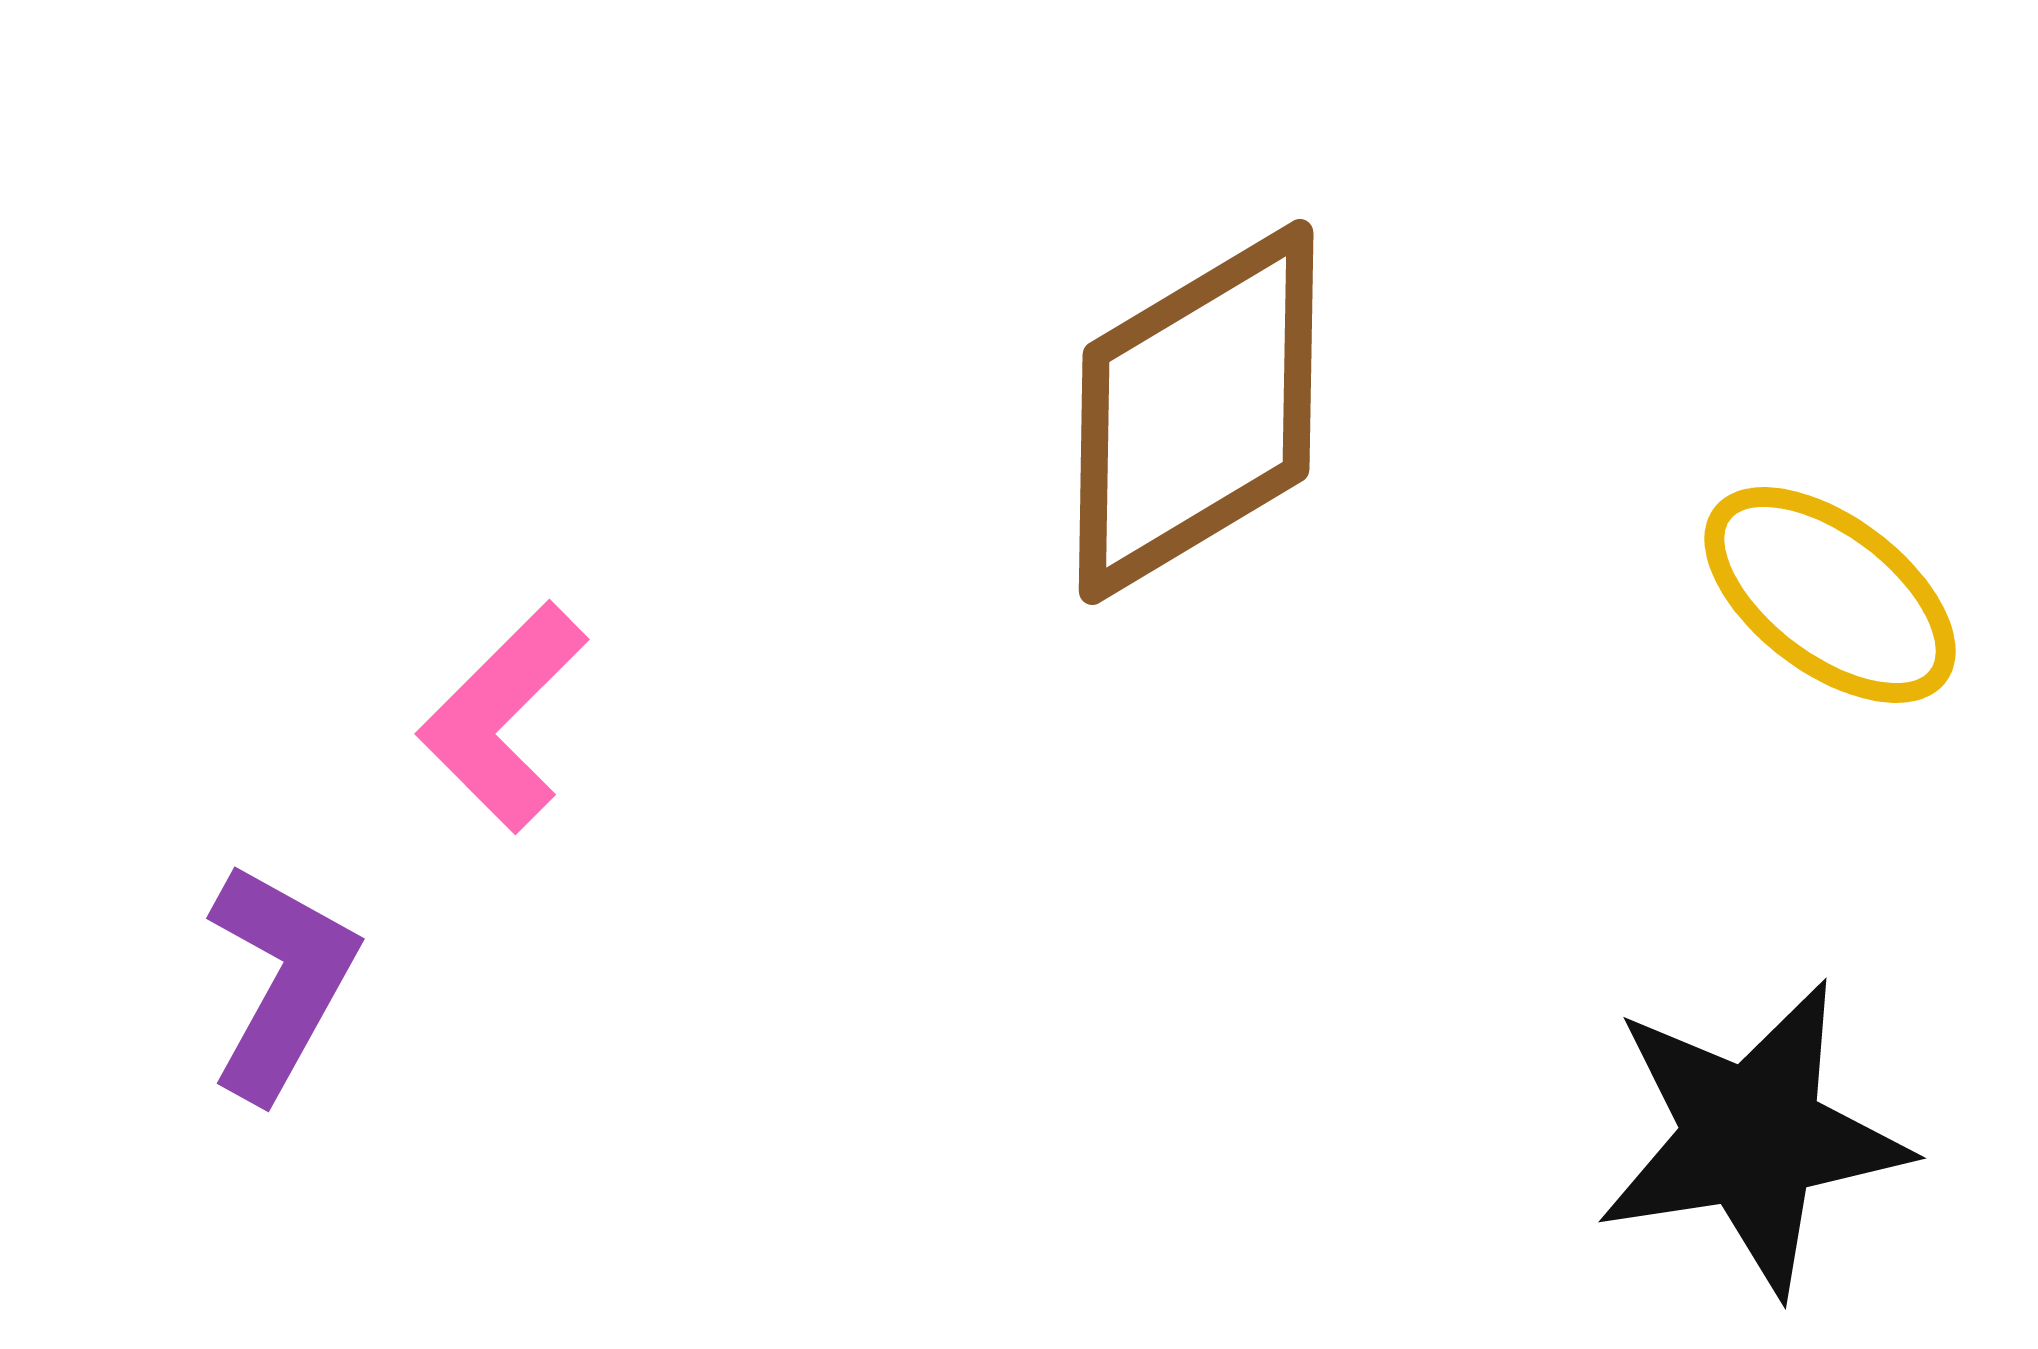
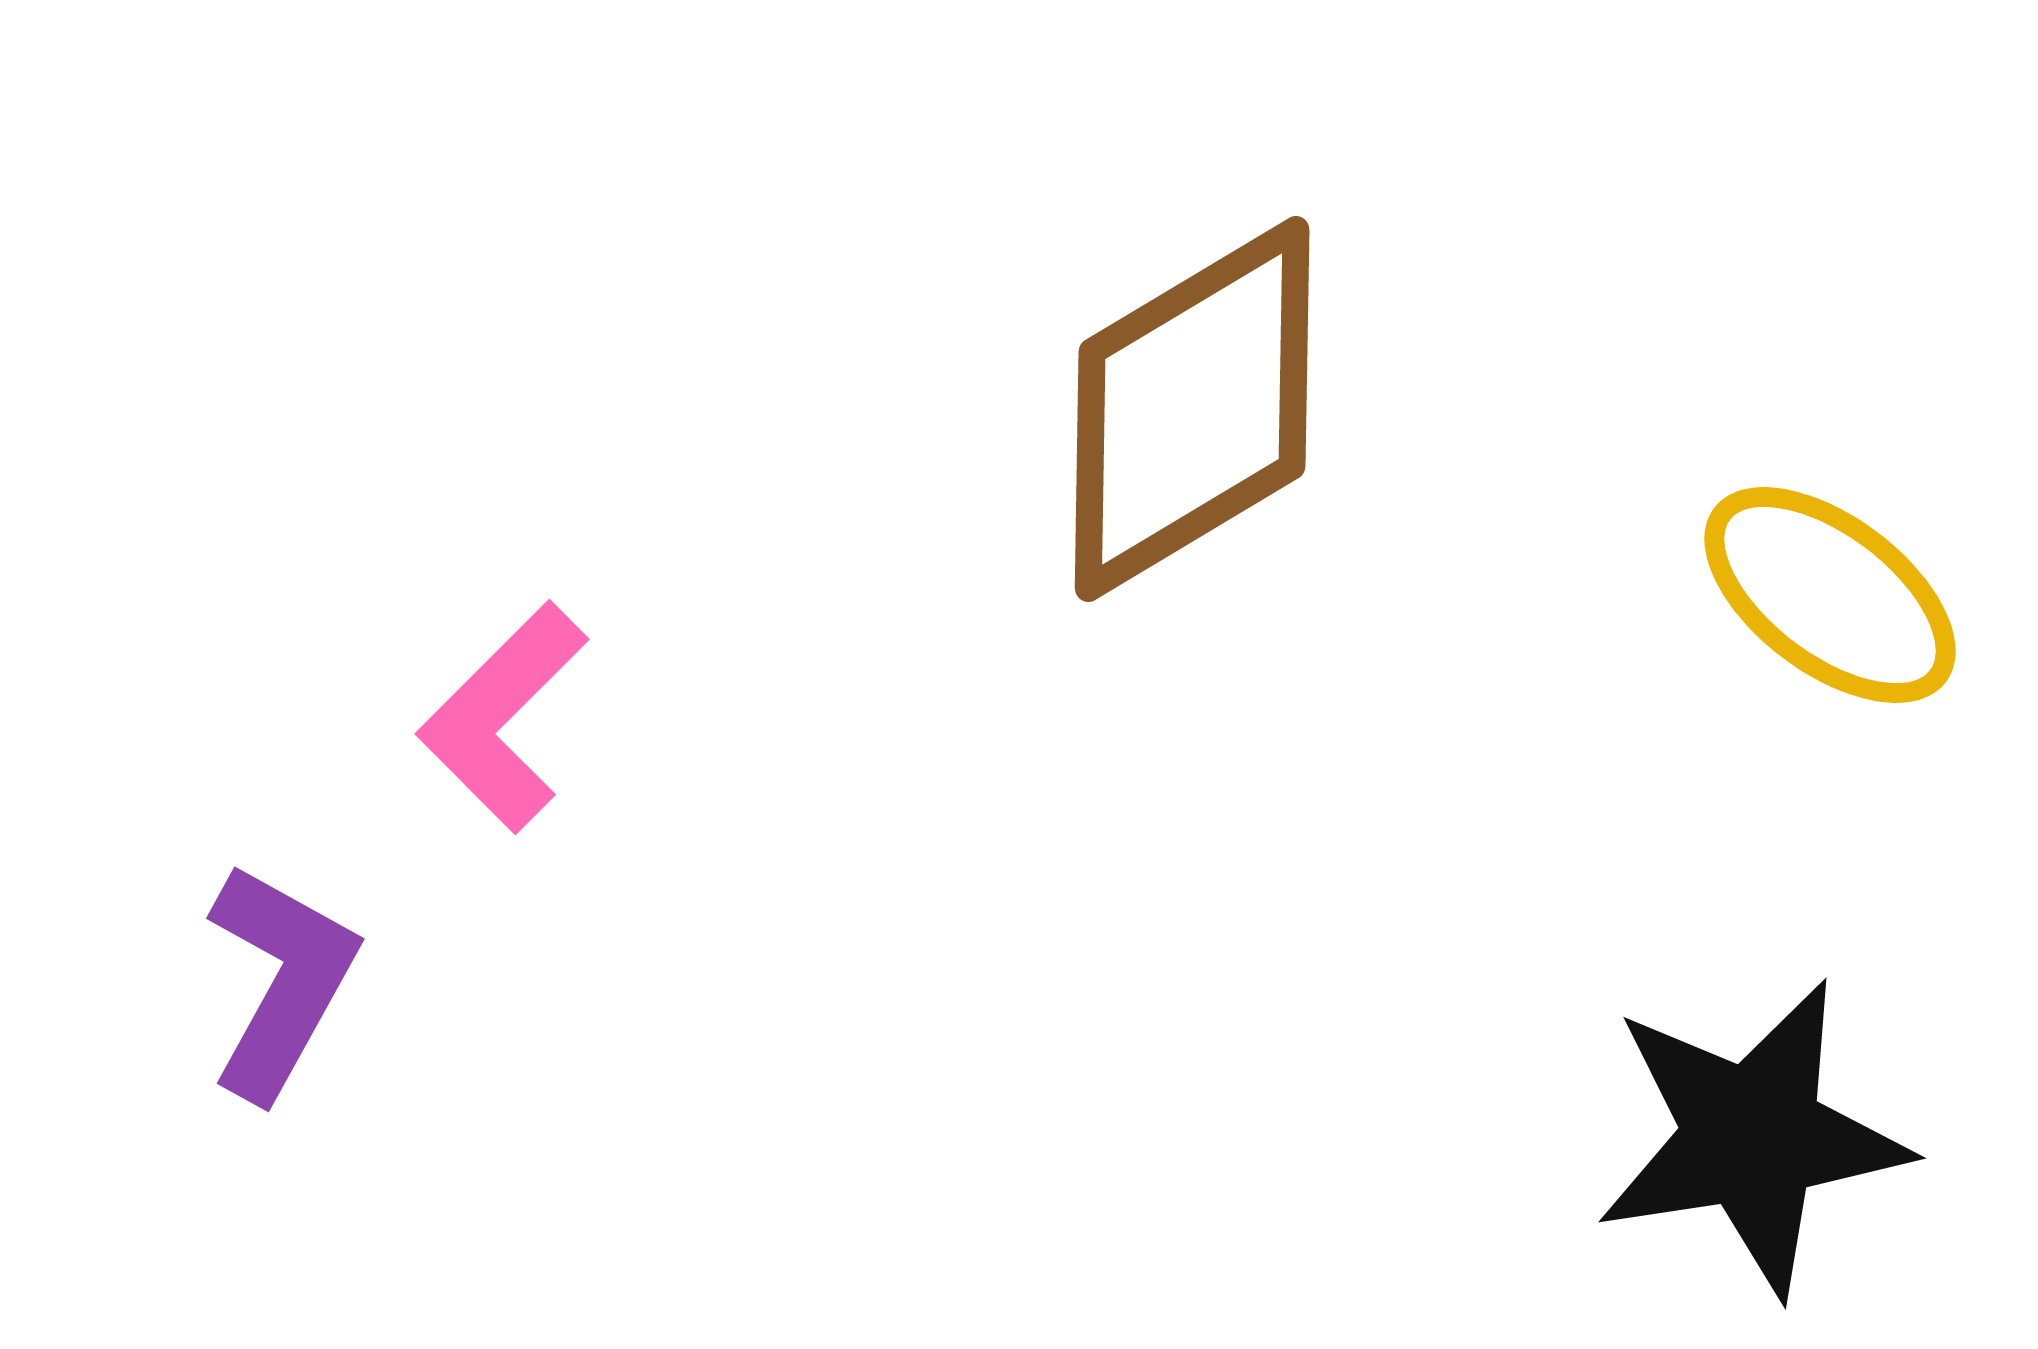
brown diamond: moved 4 px left, 3 px up
